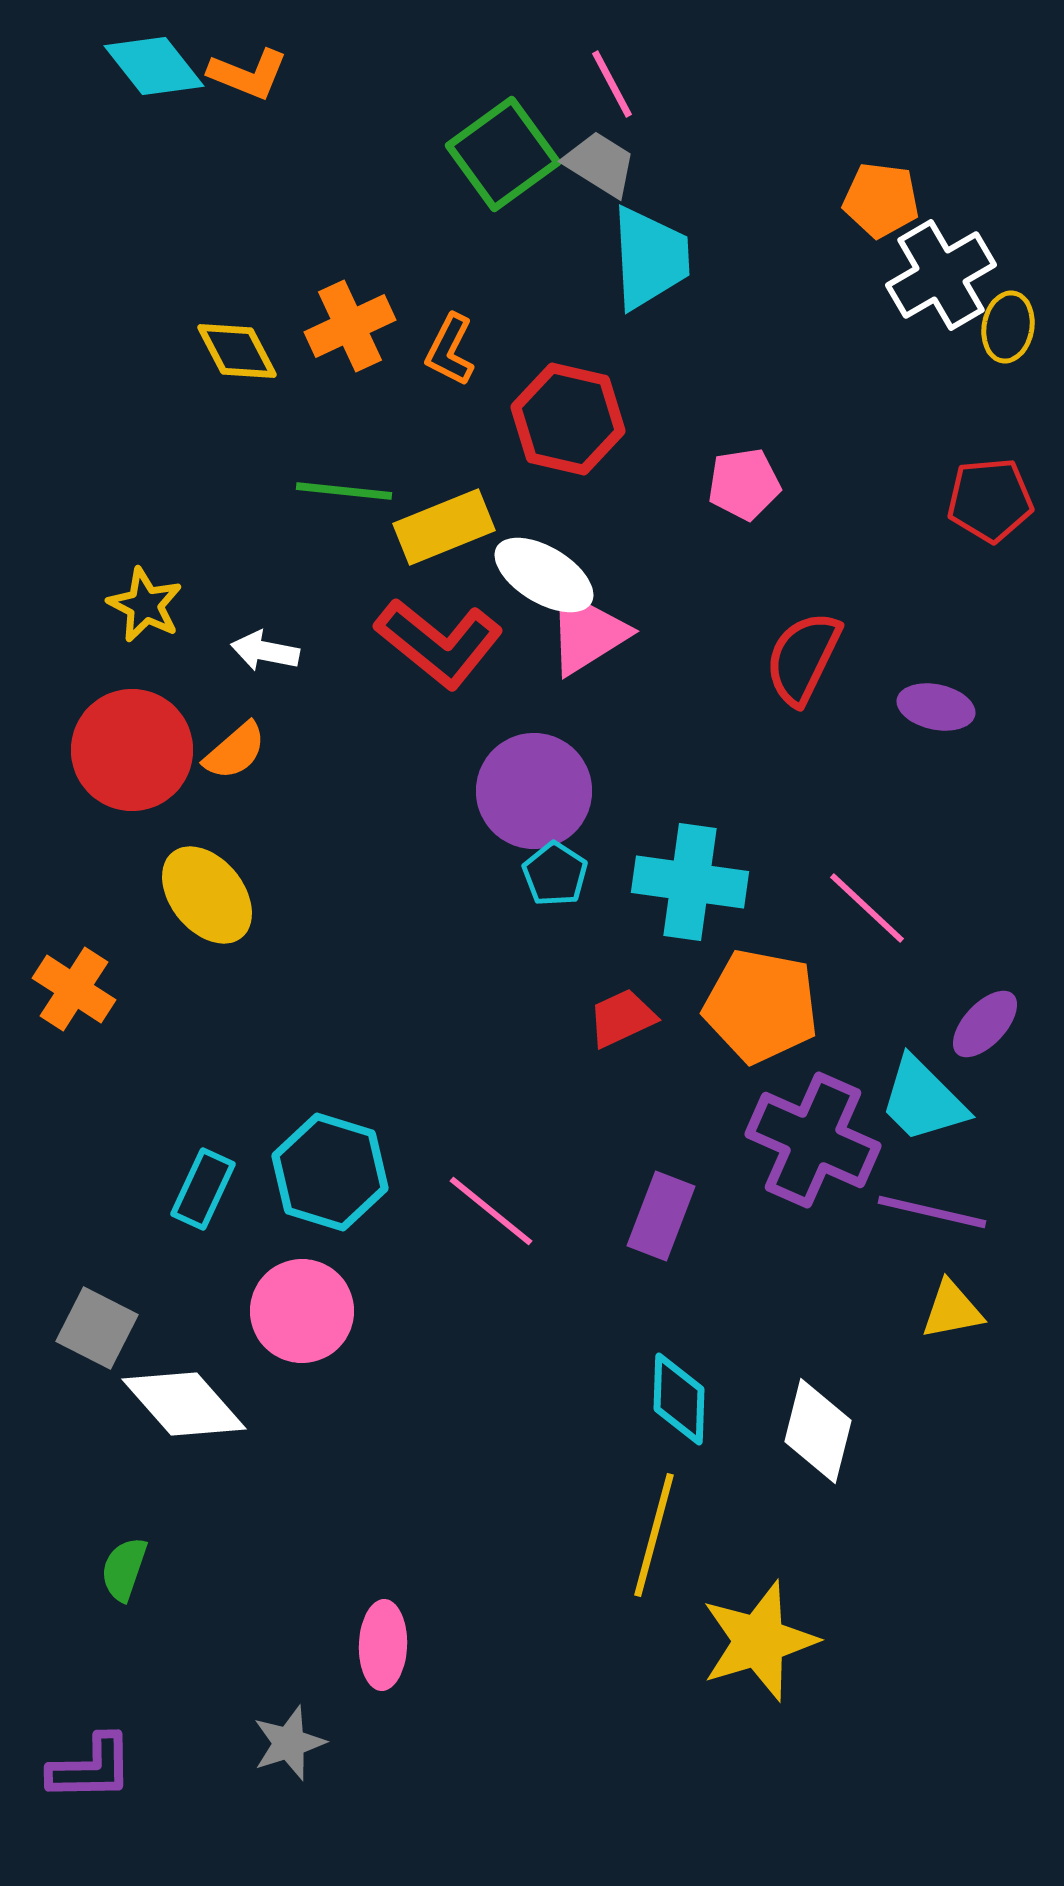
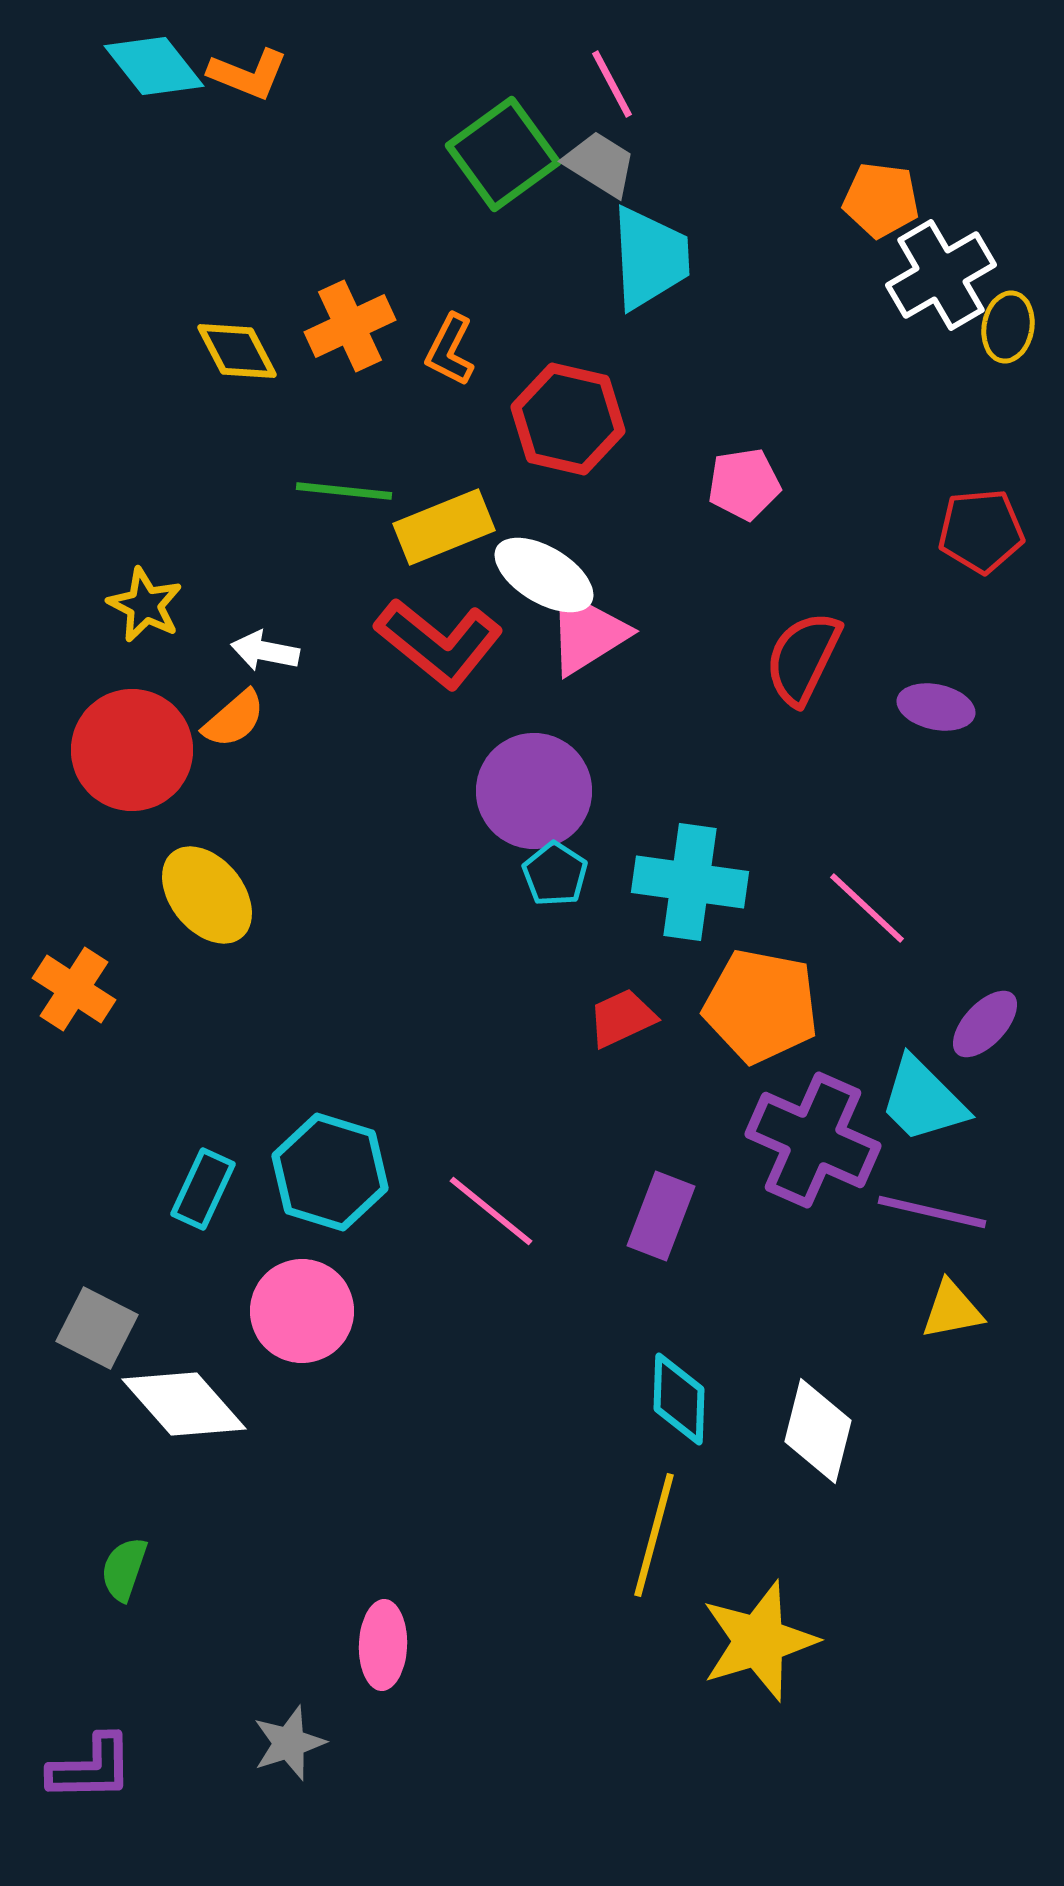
red pentagon at (990, 500): moved 9 px left, 31 px down
orange semicircle at (235, 751): moved 1 px left, 32 px up
